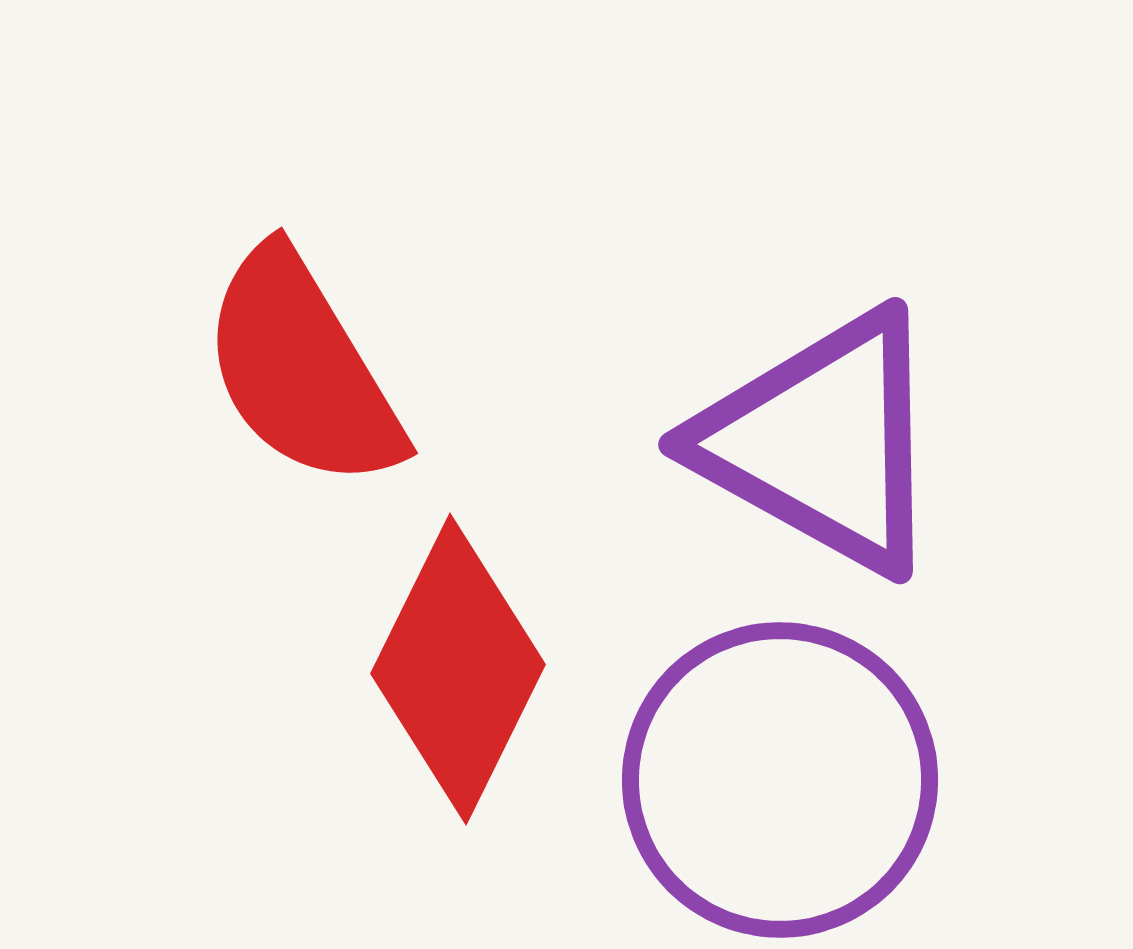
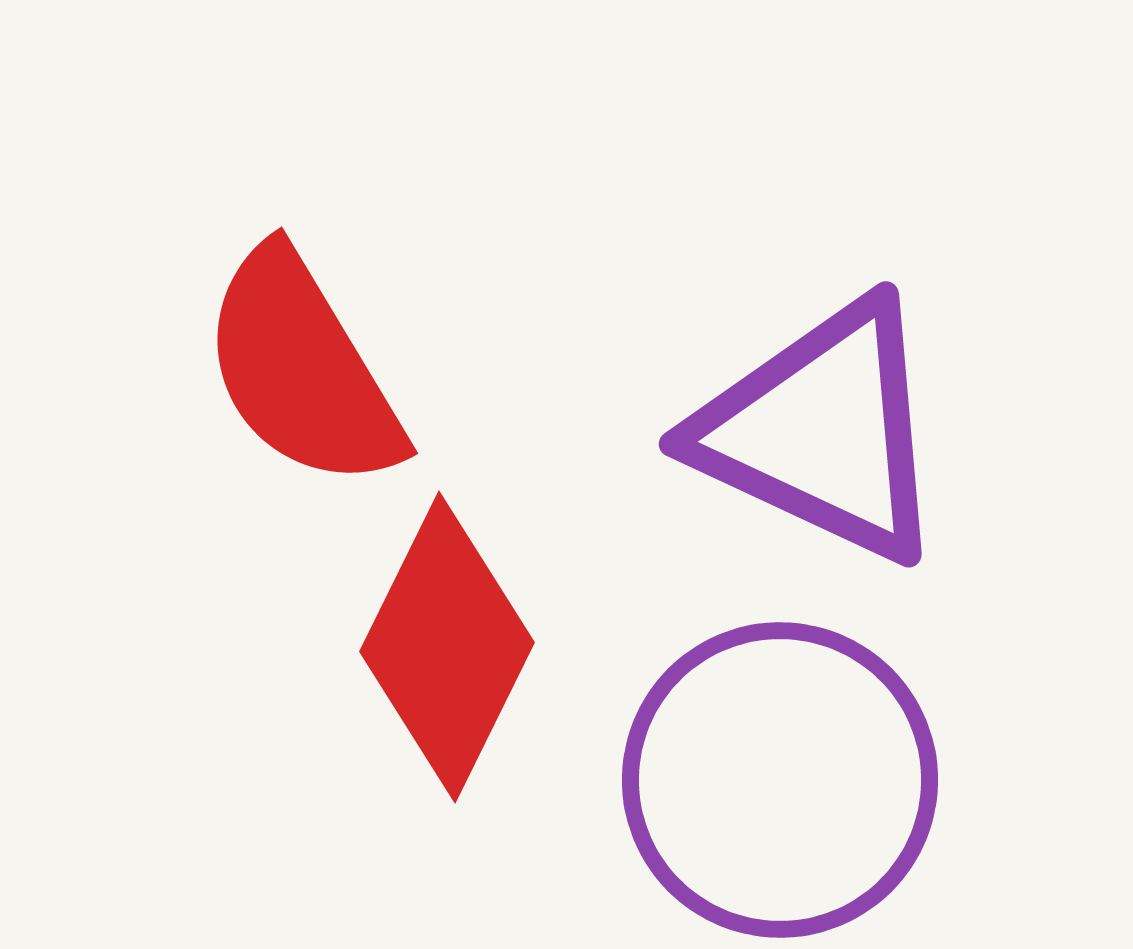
purple triangle: moved 11 px up; rotated 4 degrees counterclockwise
red diamond: moved 11 px left, 22 px up
